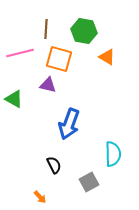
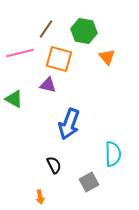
brown line: rotated 30 degrees clockwise
orange triangle: rotated 18 degrees clockwise
orange arrow: rotated 32 degrees clockwise
